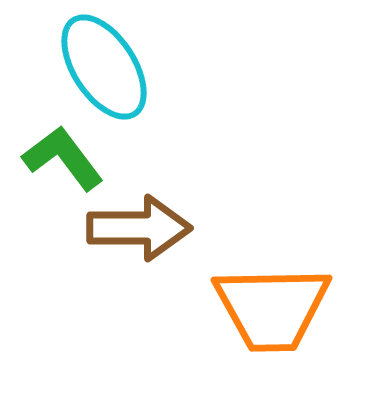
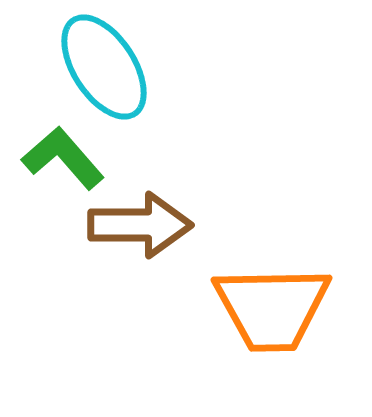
green L-shape: rotated 4 degrees counterclockwise
brown arrow: moved 1 px right, 3 px up
